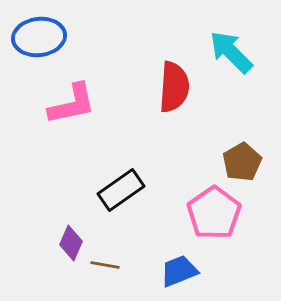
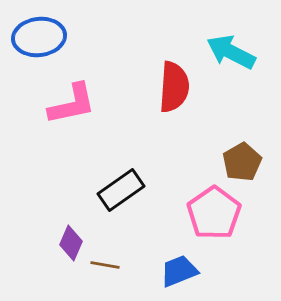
cyan arrow: rotated 18 degrees counterclockwise
